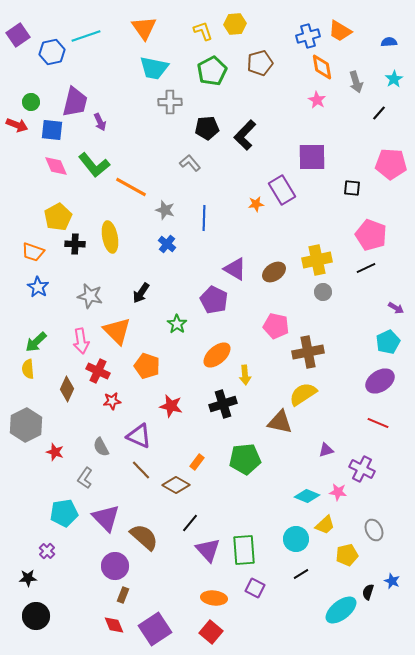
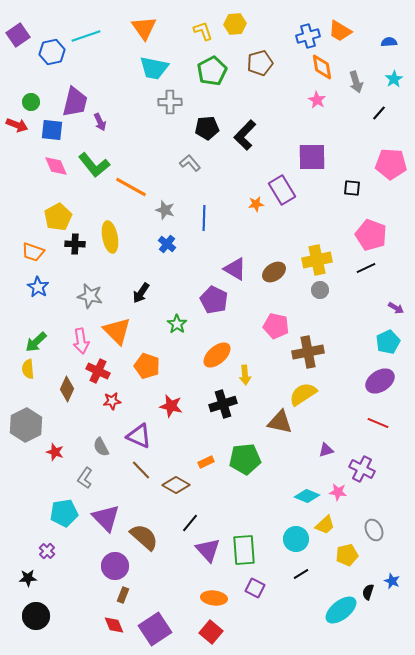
gray circle at (323, 292): moved 3 px left, 2 px up
orange rectangle at (197, 462): moved 9 px right; rotated 28 degrees clockwise
